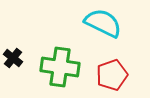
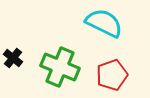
cyan semicircle: moved 1 px right
green cross: rotated 15 degrees clockwise
